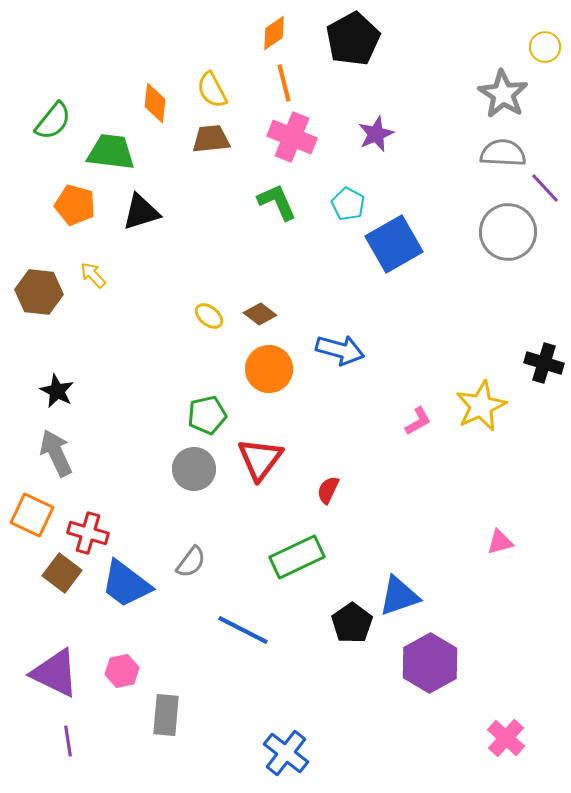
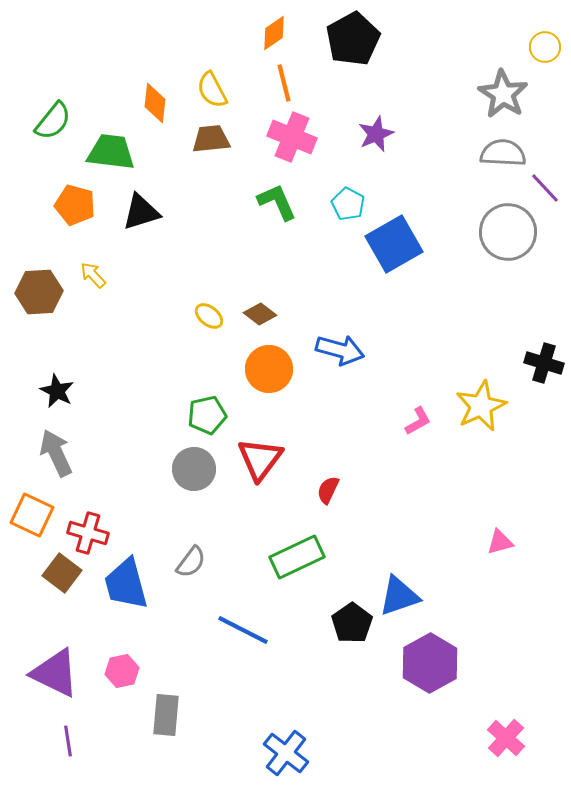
brown hexagon at (39, 292): rotated 9 degrees counterclockwise
blue trapezoid at (126, 584): rotated 38 degrees clockwise
